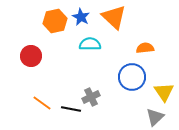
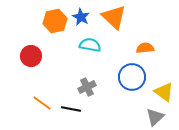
cyan semicircle: moved 1 px down; rotated 10 degrees clockwise
yellow triangle: rotated 20 degrees counterclockwise
gray cross: moved 4 px left, 10 px up
